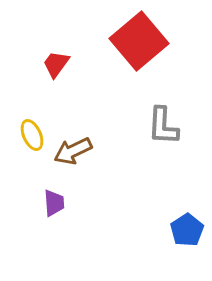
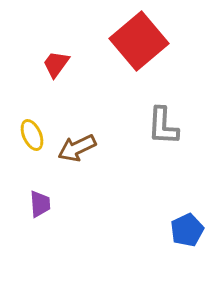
brown arrow: moved 4 px right, 3 px up
purple trapezoid: moved 14 px left, 1 px down
blue pentagon: rotated 8 degrees clockwise
